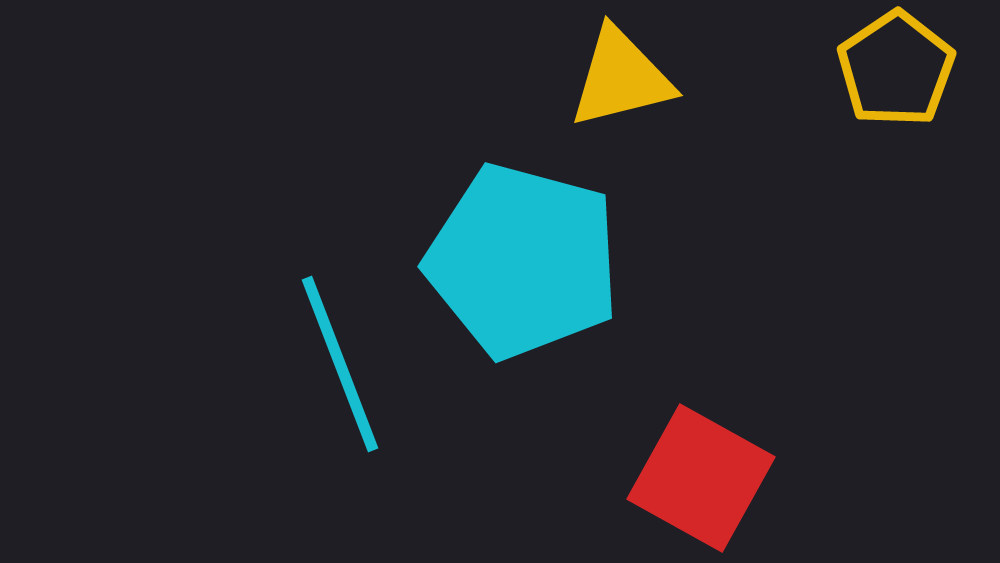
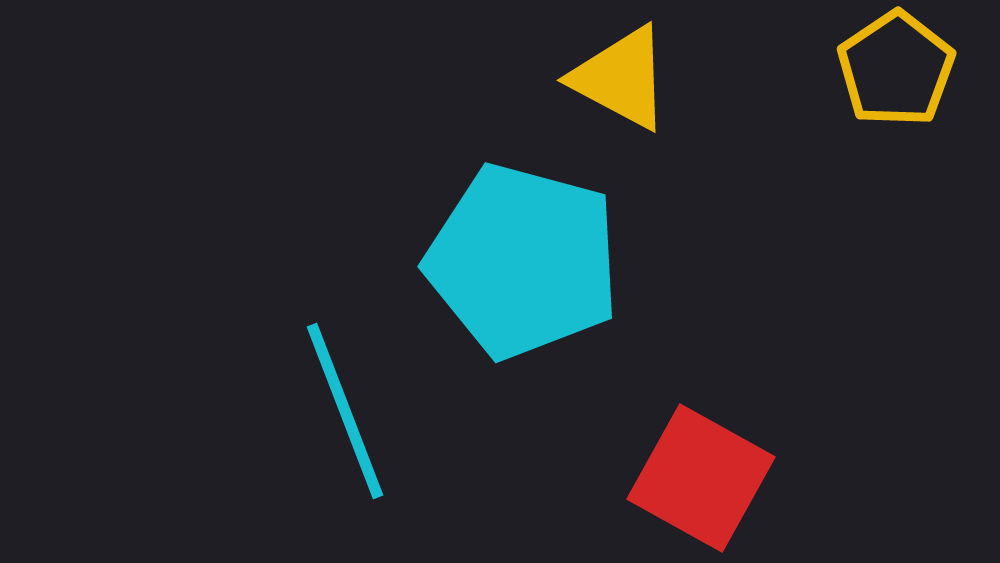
yellow triangle: rotated 42 degrees clockwise
cyan line: moved 5 px right, 47 px down
